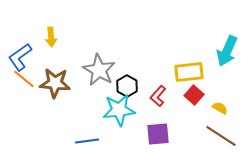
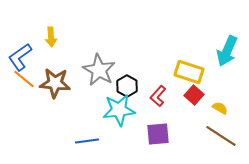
yellow rectangle: rotated 24 degrees clockwise
